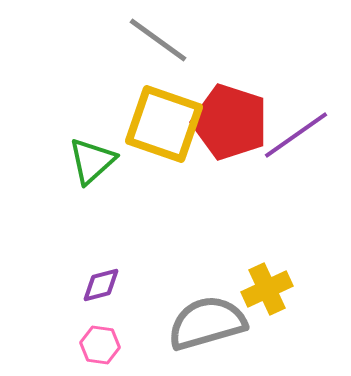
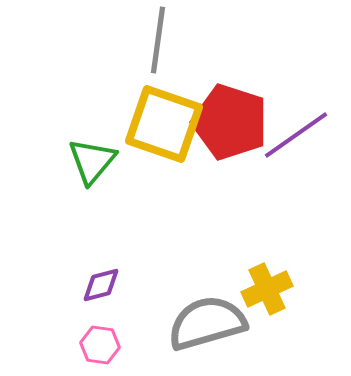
gray line: rotated 62 degrees clockwise
green triangle: rotated 8 degrees counterclockwise
